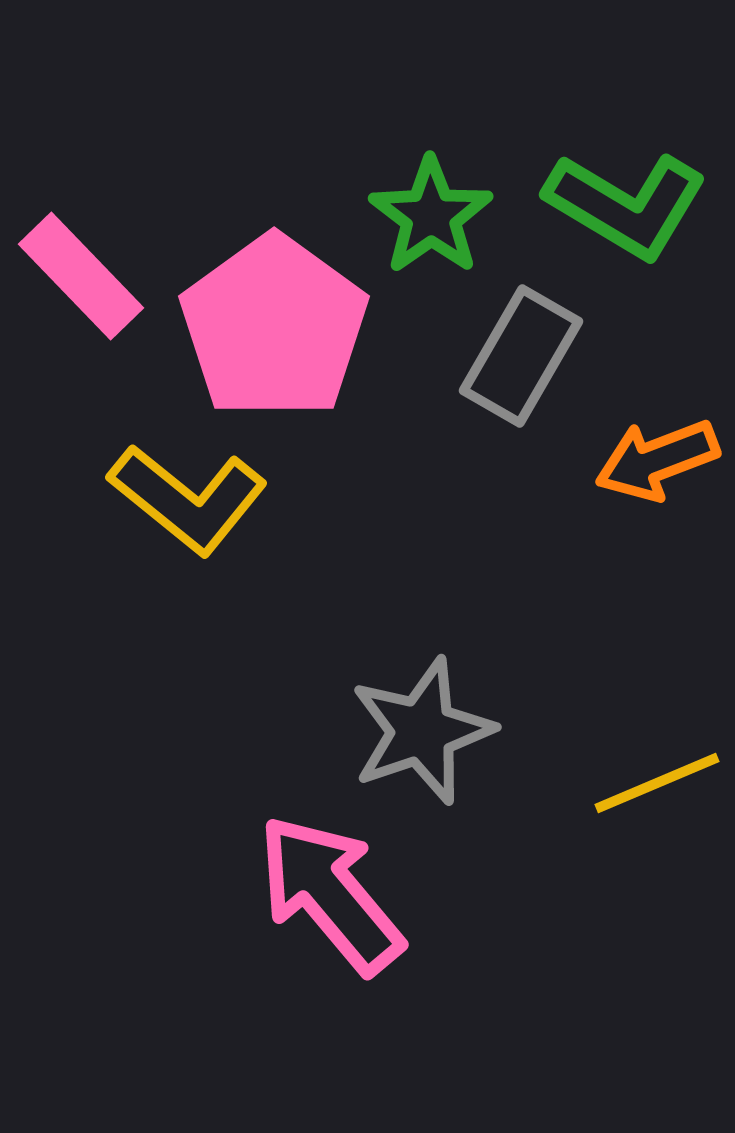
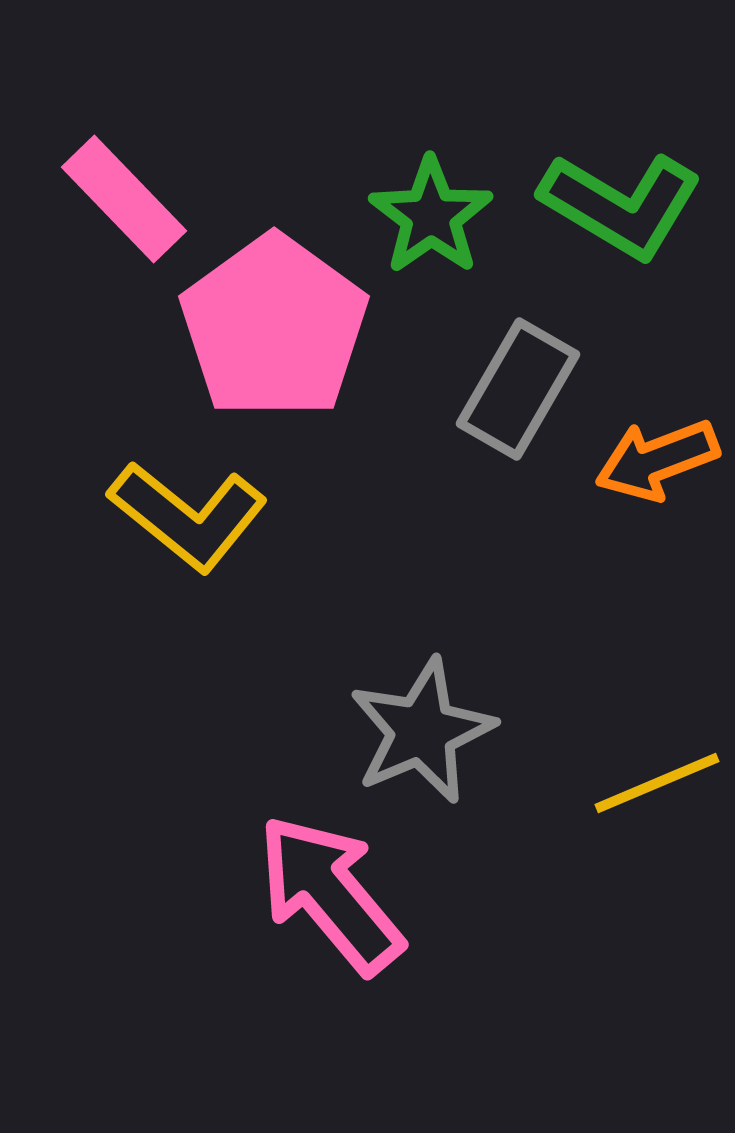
green L-shape: moved 5 px left
pink rectangle: moved 43 px right, 77 px up
gray rectangle: moved 3 px left, 33 px down
yellow L-shape: moved 17 px down
gray star: rotated 4 degrees counterclockwise
